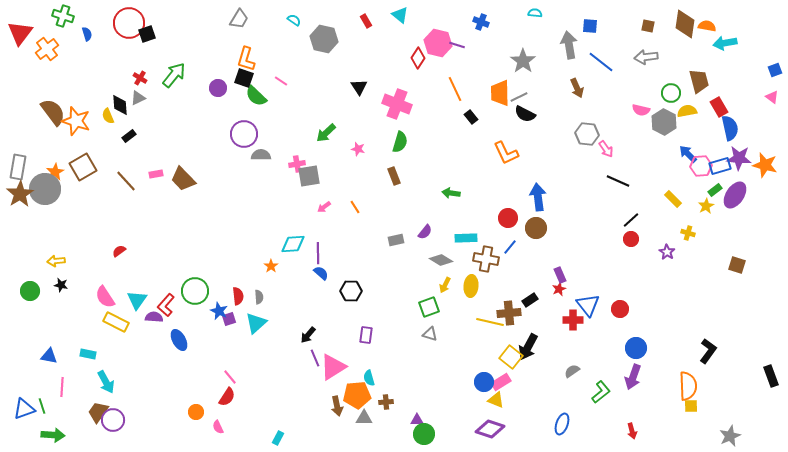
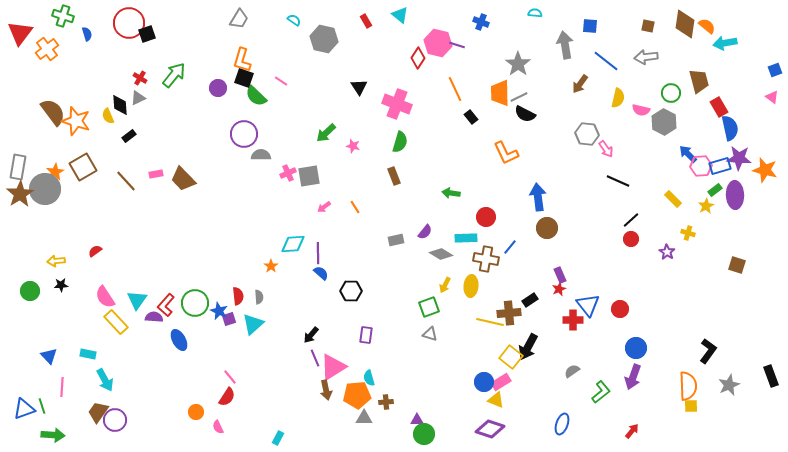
orange semicircle at (707, 26): rotated 30 degrees clockwise
gray arrow at (569, 45): moved 4 px left
orange L-shape at (246, 59): moved 4 px left, 1 px down
gray star at (523, 61): moved 5 px left, 3 px down
blue line at (601, 62): moved 5 px right, 1 px up
brown arrow at (577, 88): moved 3 px right, 4 px up; rotated 60 degrees clockwise
yellow semicircle at (687, 111): moved 69 px left, 13 px up; rotated 114 degrees clockwise
pink star at (358, 149): moved 5 px left, 3 px up
pink cross at (297, 164): moved 9 px left, 9 px down; rotated 14 degrees counterclockwise
orange star at (765, 165): moved 5 px down
purple ellipse at (735, 195): rotated 36 degrees counterclockwise
red circle at (508, 218): moved 22 px left, 1 px up
brown circle at (536, 228): moved 11 px right
red semicircle at (119, 251): moved 24 px left
gray diamond at (441, 260): moved 6 px up
black star at (61, 285): rotated 16 degrees counterclockwise
green circle at (195, 291): moved 12 px down
yellow rectangle at (116, 322): rotated 20 degrees clockwise
cyan triangle at (256, 323): moved 3 px left, 1 px down
black arrow at (308, 335): moved 3 px right
blue triangle at (49, 356): rotated 36 degrees clockwise
cyan arrow at (106, 382): moved 1 px left, 2 px up
brown arrow at (337, 406): moved 11 px left, 16 px up
purple circle at (113, 420): moved 2 px right
red arrow at (632, 431): rotated 126 degrees counterclockwise
gray star at (730, 436): moved 1 px left, 51 px up
